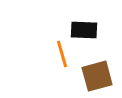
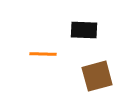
orange line: moved 19 px left; rotated 72 degrees counterclockwise
